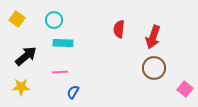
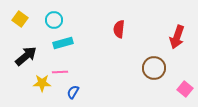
yellow square: moved 3 px right
red arrow: moved 24 px right
cyan rectangle: rotated 18 degrees counterclockwise
yellow star: moved 21 px right, 4 px up
